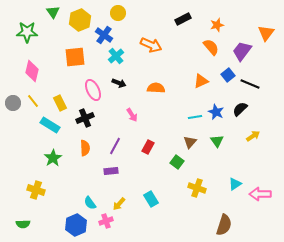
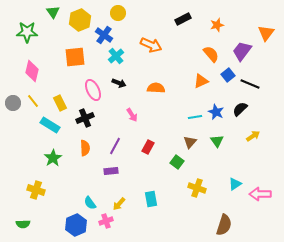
orange semicircle at (211, 47): moved 7 px down
cyan rectangle at (151, 199): rotated 21 degrees clockwise
